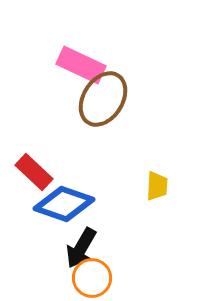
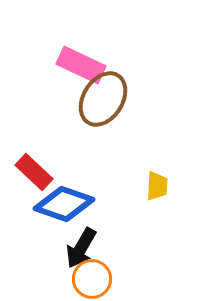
orange circle: moved 1 px down
